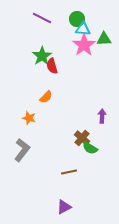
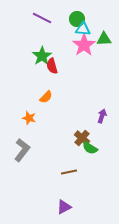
purple arrow: rotated 16 degrees clockwise
